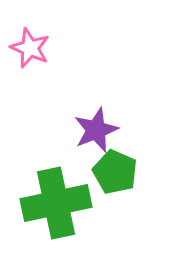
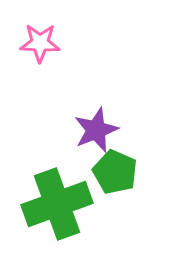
pink star: moved 10 px right, 5 px up; rotated 21 degrees counterclockwise
green cross: moved 1 px right, 1 px down; rotated 8 degrees counterclockwise
